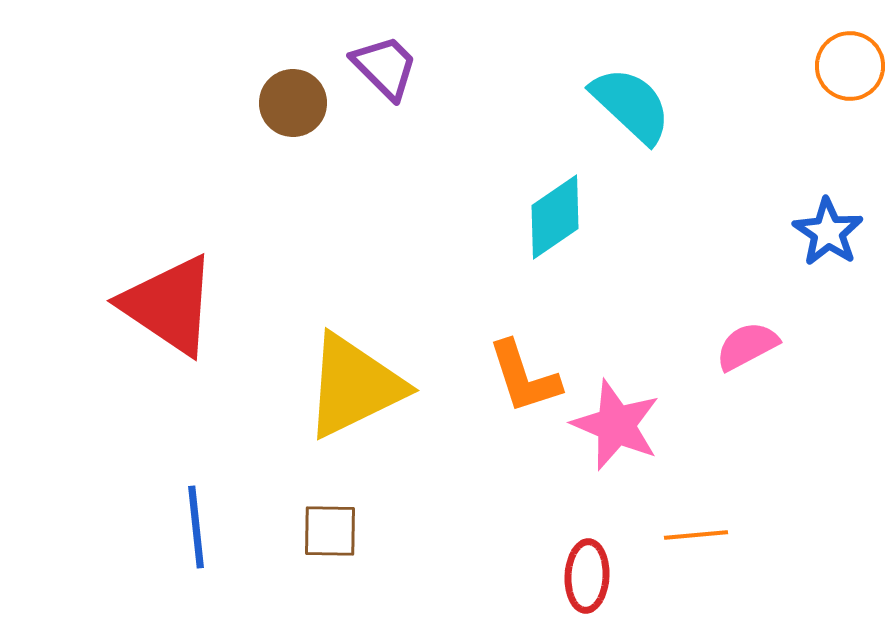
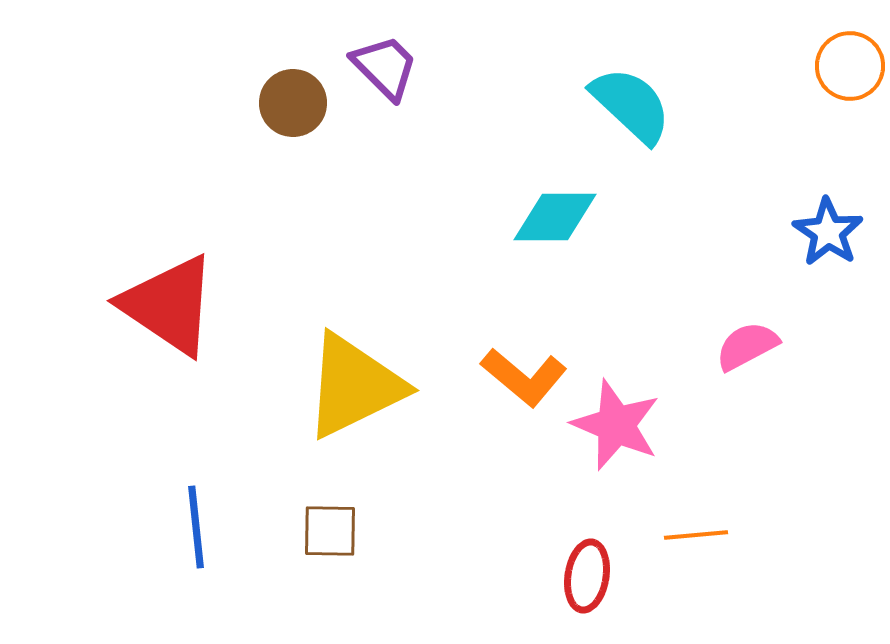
cyan diamond: rotated 34 degrees clockwise
orange L-shape: rotated 32 degrees counterclockwise
red ellipse: rotated 6 degrees clockwise
